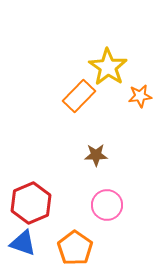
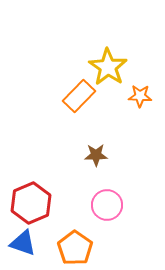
orange star: rotated 10 degrees clockwise
